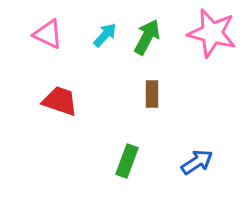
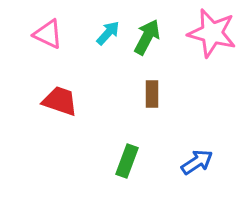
cyan arrow: moved 3 px right, 2 px up
